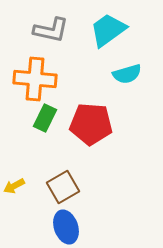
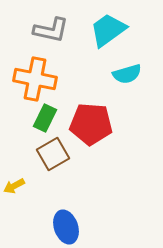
orange cross: rotated 6 degrees clockwise
brown square: moved 10 px left, 33 px up
